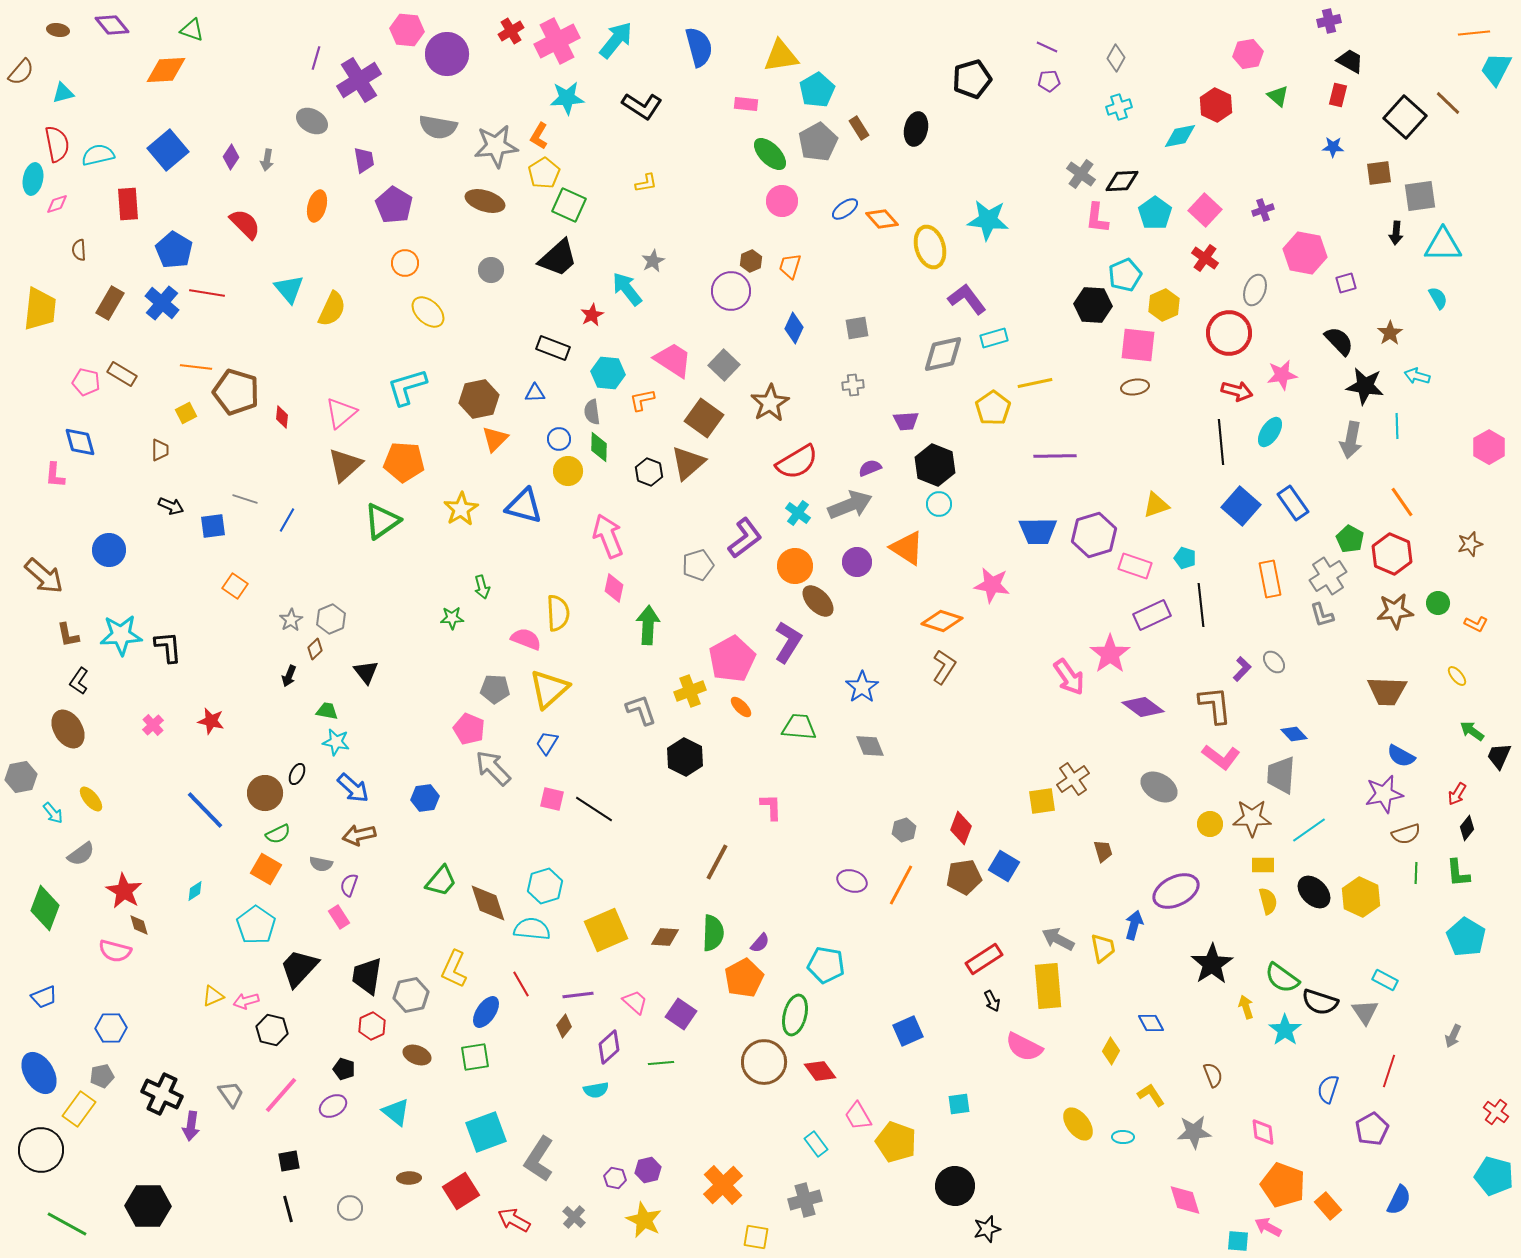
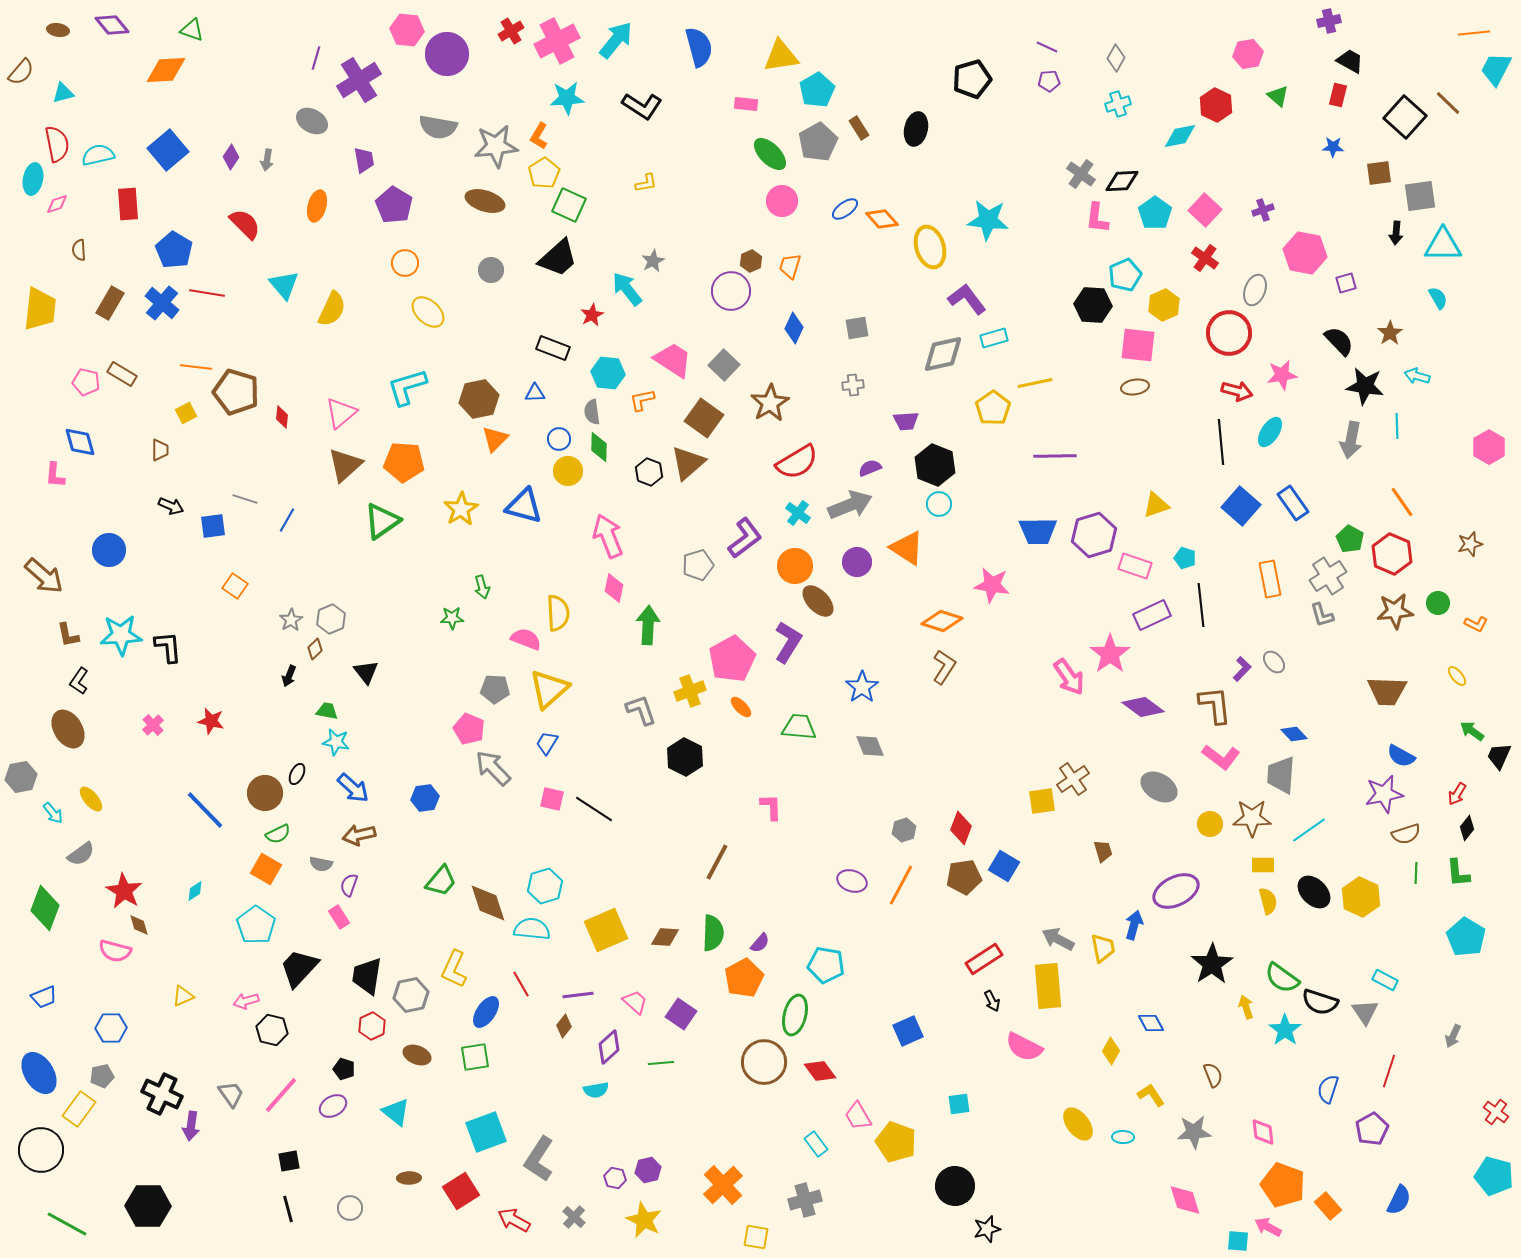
cyan cross at (1119, 107): moved 1 px left, 3 px up
cyan triangle at (289, 289): moved 5 px left, 4 px up
yellow triangle at (213, 996): moved 30 px left
